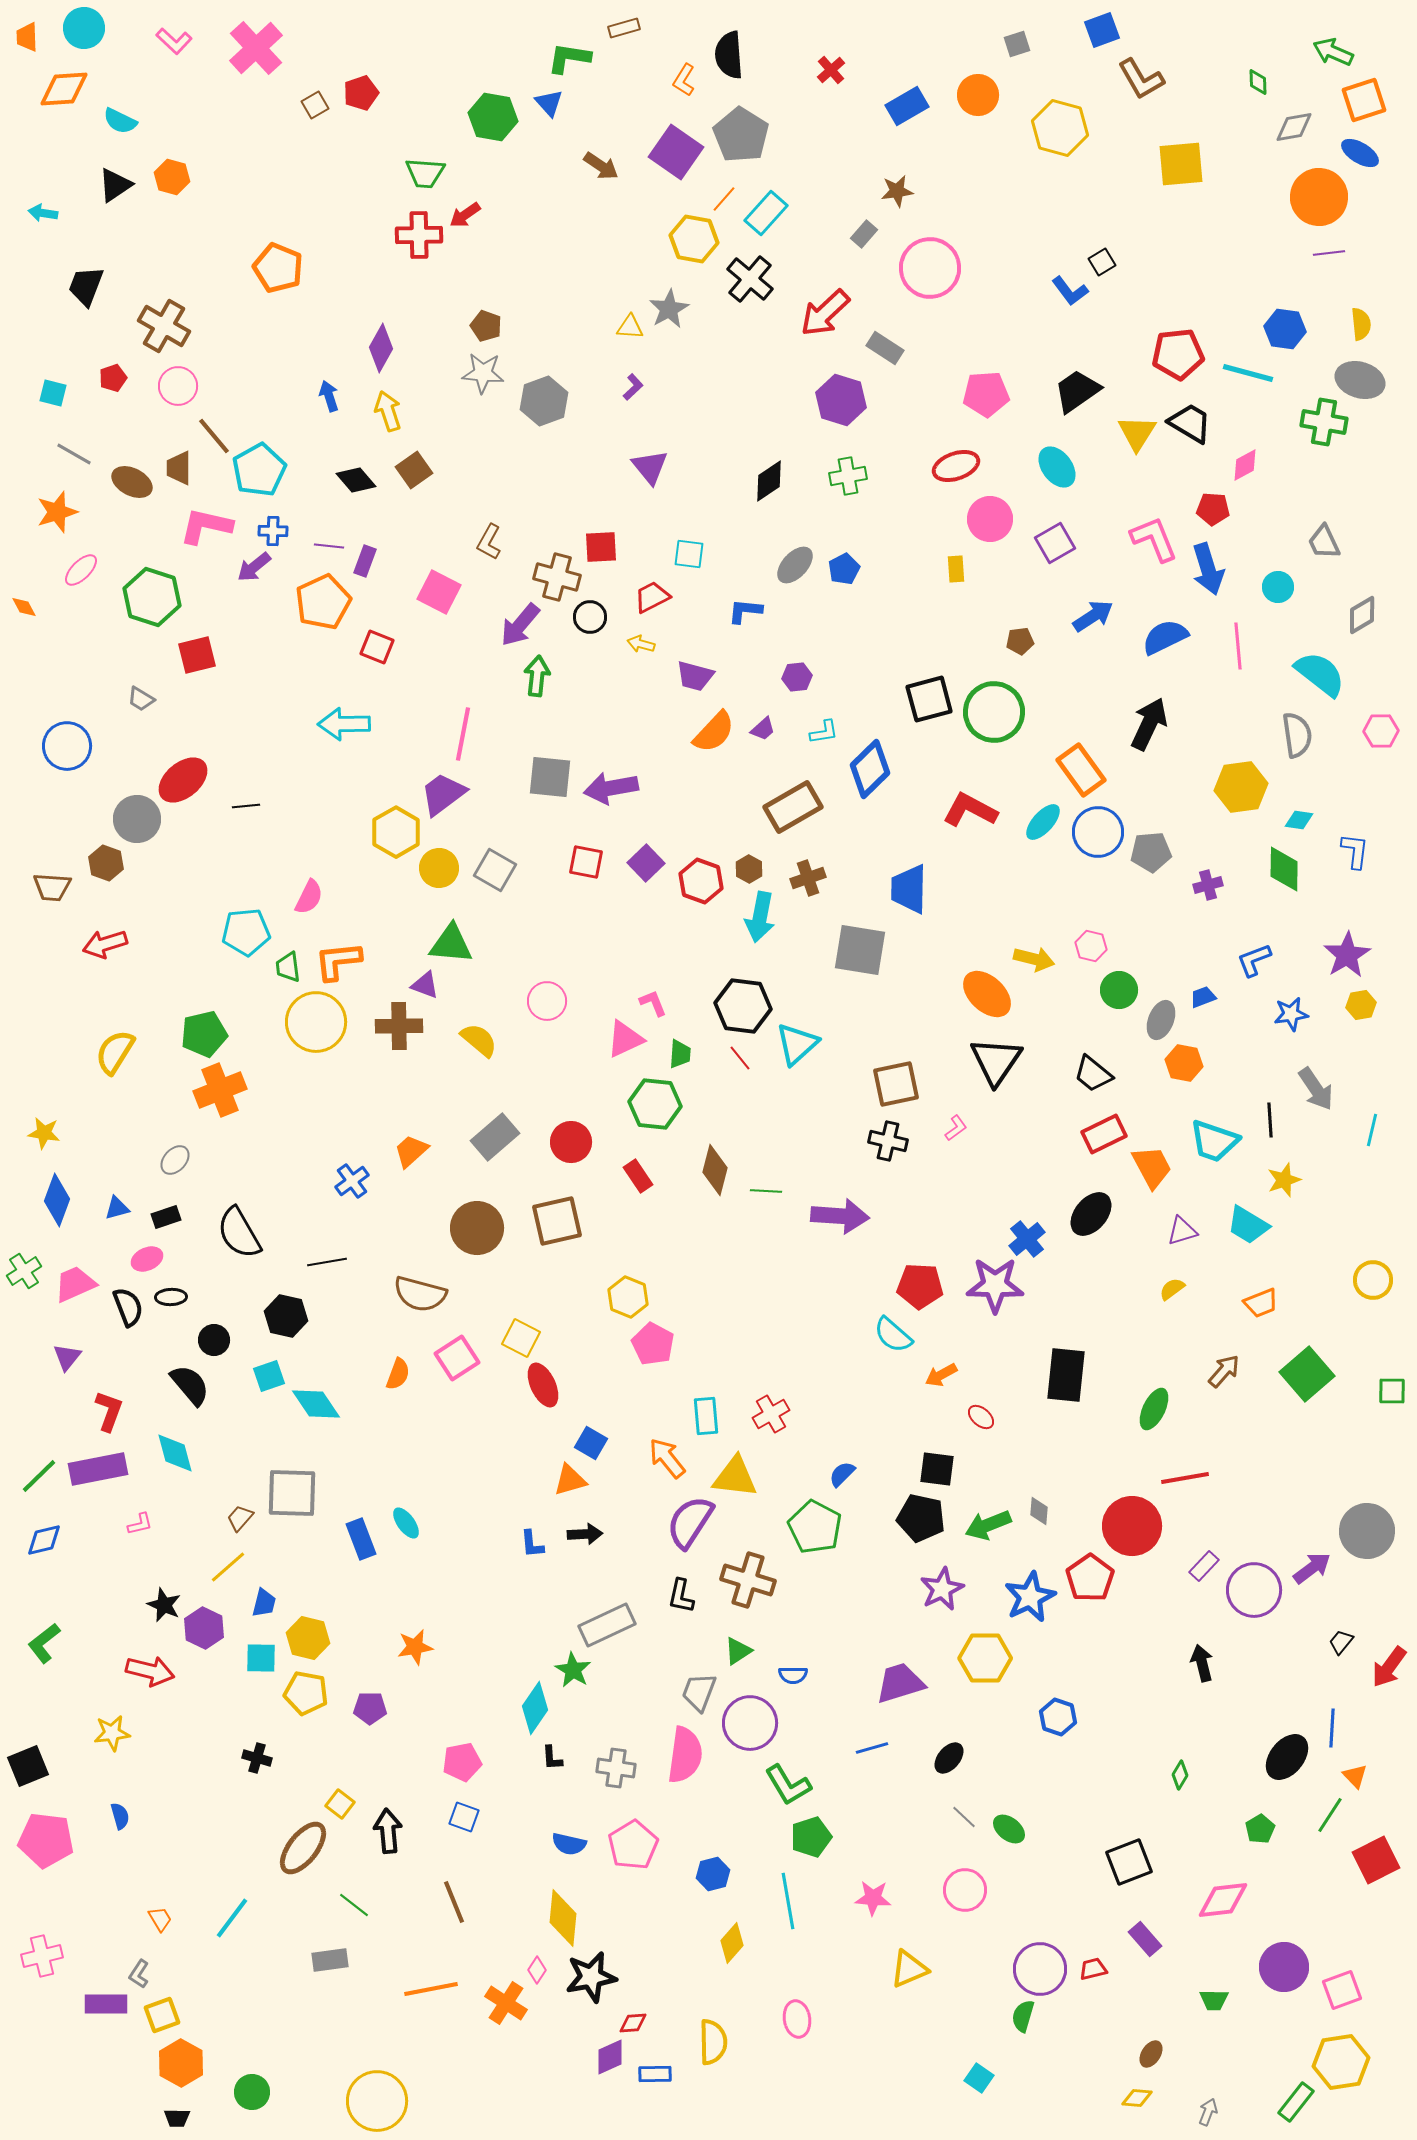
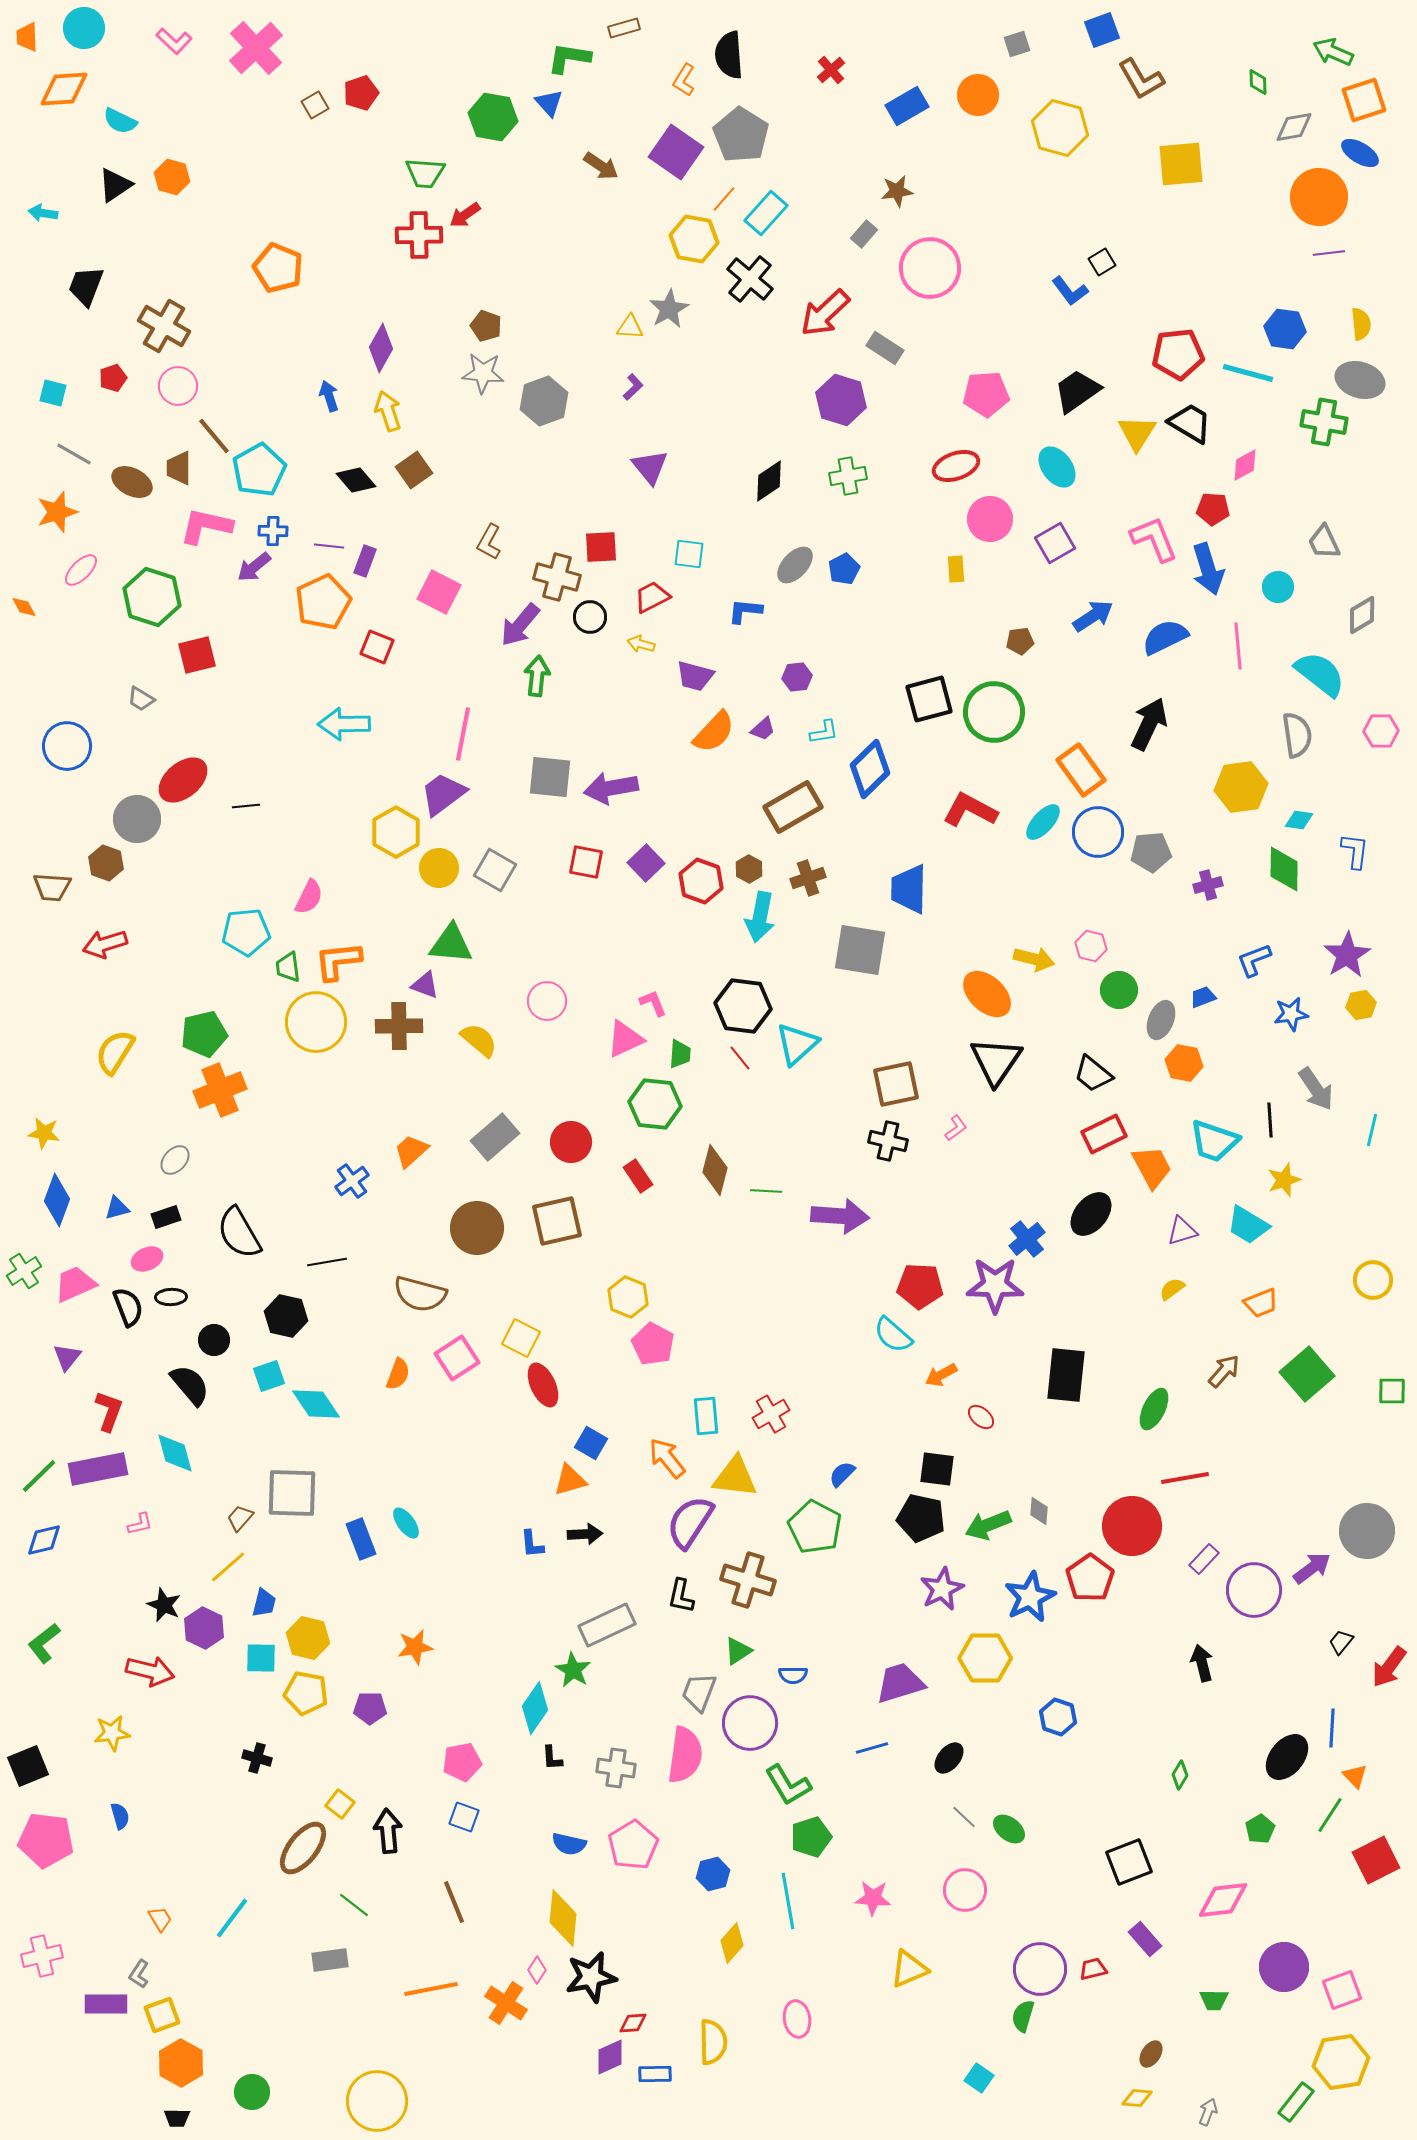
purple rectangle at (1204, 1566): moved 7 px up
